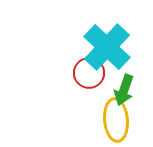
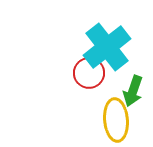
cyan cross: rotated 9 degrees clockwise
green arrow: moved 9 px right, 1 px down
